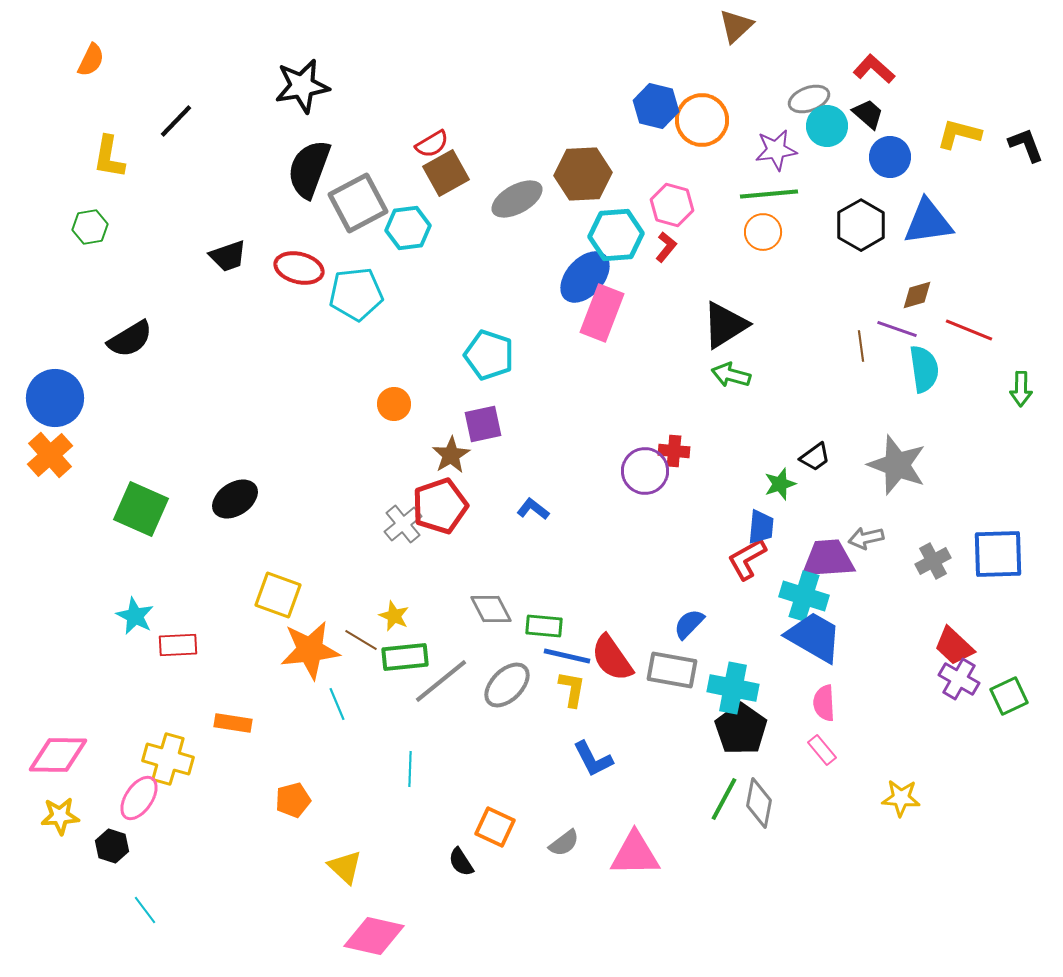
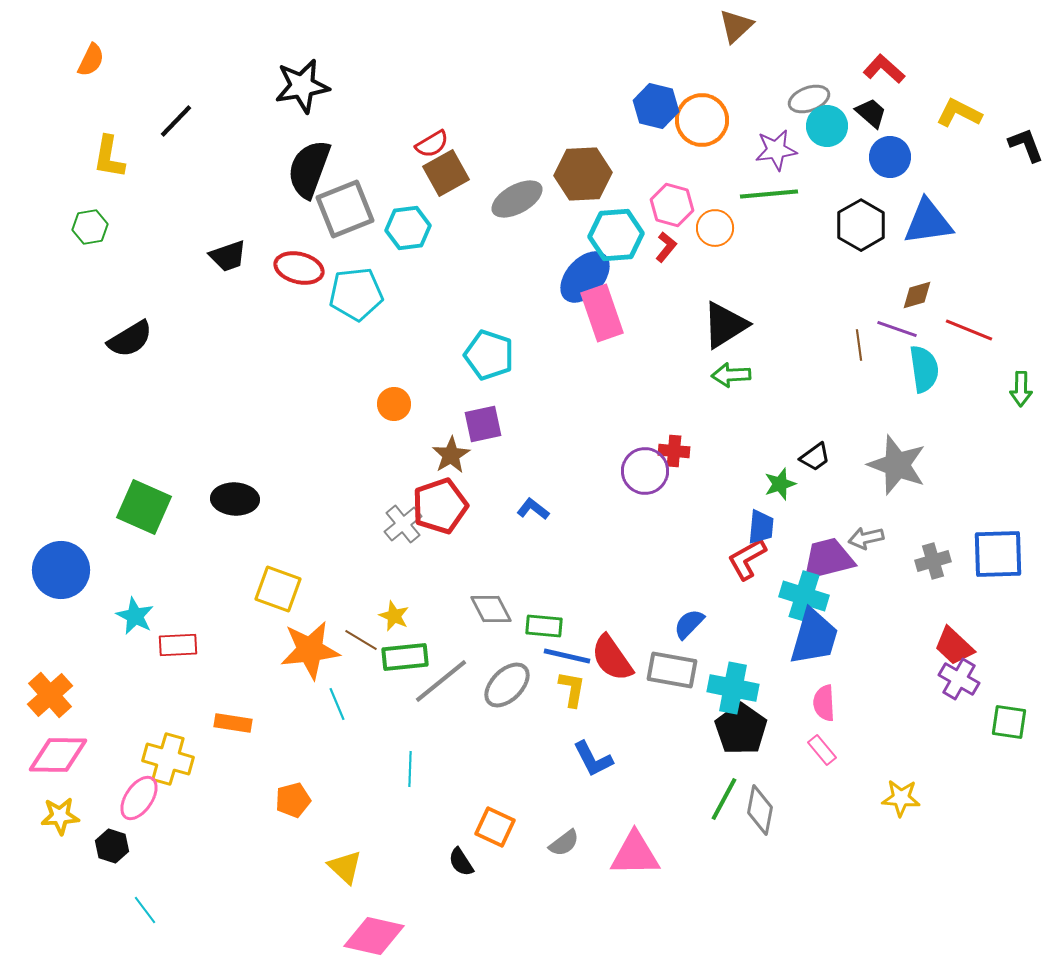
red L-shape at (874, 69): moved 10 px right
black trapezoid at (868, 114): moved 3 px right, 1 px up
yellow L-shape at (959, 134): moved 21 px up; rotated 12 degrees clockwise
gray square at (358, 203): moved 13 px left, 6 px down; rotated 6 degrees clockwise
orange circle at (763, 232): moved 48 px left, 4 px up
pink rectangle at (602, 313): rotated 40 degrees counterclockwise
brown line at (861, 346): moved 2 px left, 1 px up
green arrow at (731, 375): rotated 18 degrees counterclockwise
blue circle at (55, 398): moved 6 px right, 172 px down
orange cross at (50, 455): moved 240 px down
black ellipse at (235, 499): rotated 36 degrees clockwise
green square at (141, 509): moved 3 px right, 2 px up
purple trapezoid at (828, 559): rotated 10 degrees counterclockwise
gray cross at (933, 561): rotated 12 degrees clockwise
yellow square at (278, 595): moved 6 px up
blue trapezoid at (814, 637): rotated 76 degrees clockwise
green square at (1009, 696): moved 26 px down; rotated 33 degrees clockwise
gray diamond at (759, 803): moved 1 px right, 7 px down
